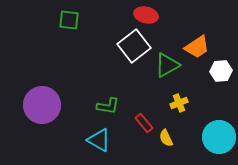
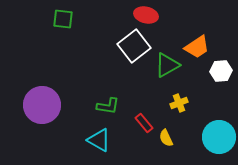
green square: moved 6 px left, 1 px up
